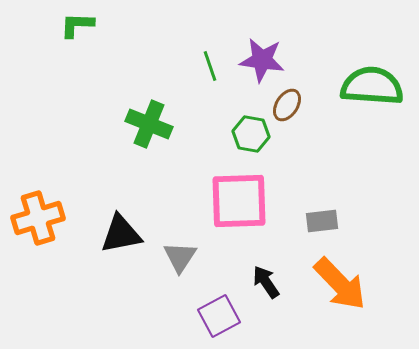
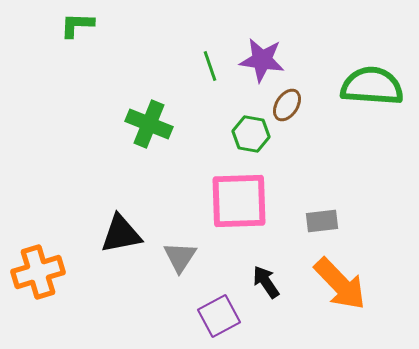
orange cross: moved 54 px down
